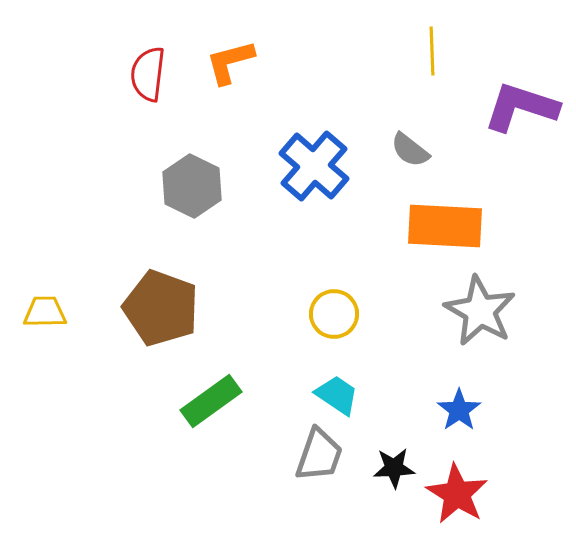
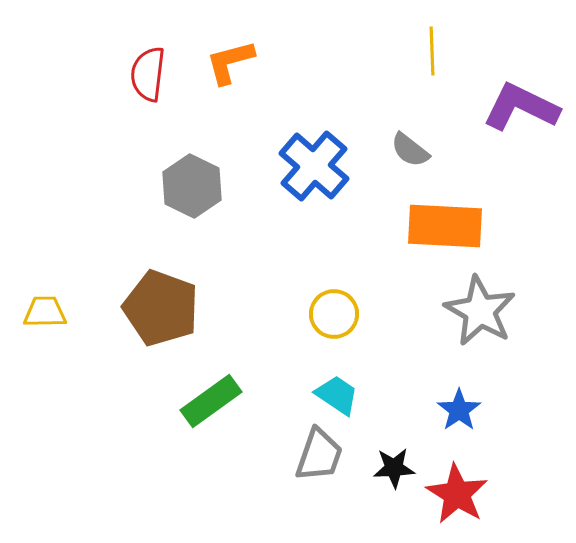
purple L-shape: rotated 8 degrees clockwise
